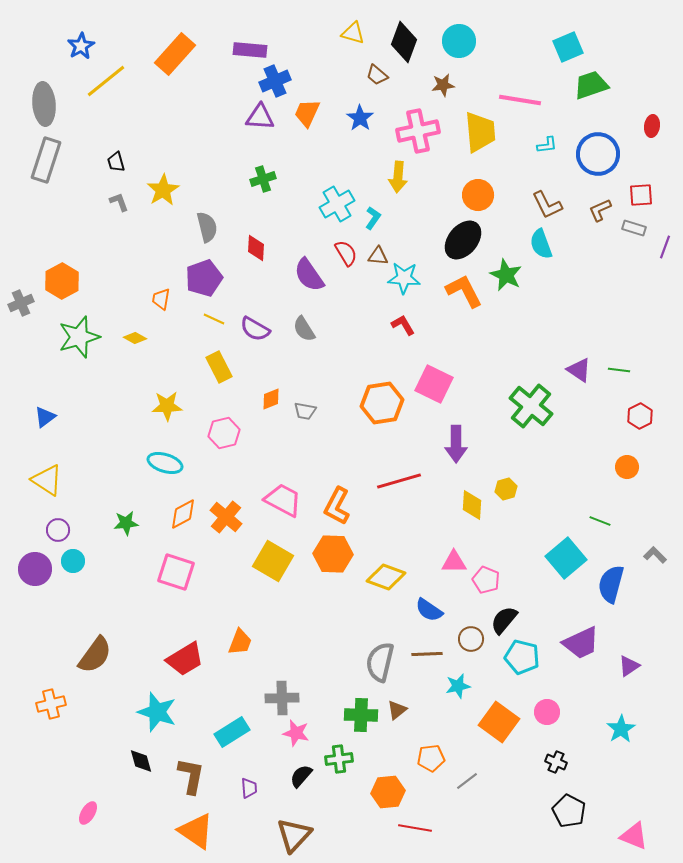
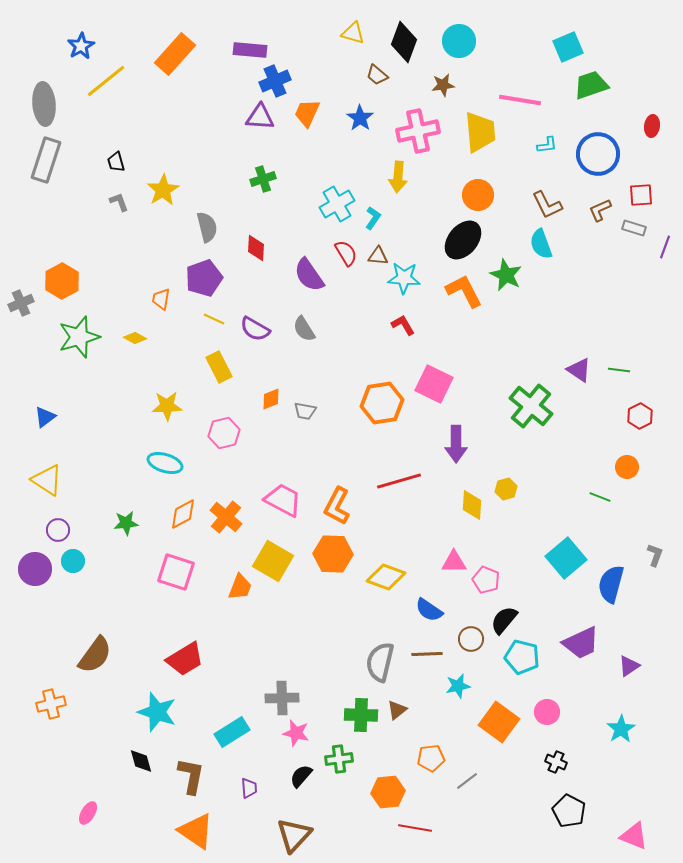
green line at (600, 521): moved 24 px up
gray L-shape at (655, 555): rotated 65 degrees clockwise
orange trapezoid at (240, 642): moved 55 px up
